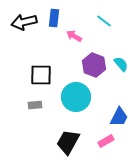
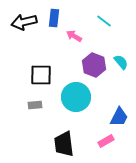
cyan semicircle: moved 2 px up
black trapezoid: moved 4 px left, 2 px down; rotated 36 degrees counterclockwise
